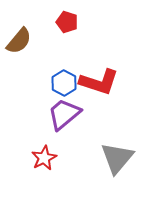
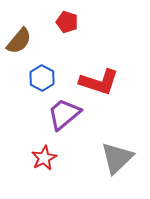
blue hexagon: moved 22 px left, 5 px up
gray triangle: rotated 6 degrees clockwise
